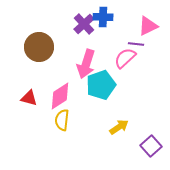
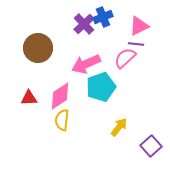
blue cross: rotated 24 degrees counterclockwise
pink triangle: moved 9 px left
brown circle: moved 1 px left, 1 px down
pink arrow: rotated 48 degrees clockwise
cyan pentagon: moved 2 px down
red triangle: rotated 18 degrees counterclockwise
yellow arrow: rotated 18 degrees counterclockwise
